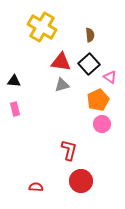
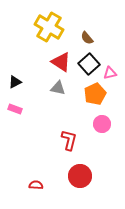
yellow cross: moved 7 px right
brown semicircle: moved 3 px left, 3 px down; rotated 144 degrees clockwise
red triangle: rotated 25 degrees clockwise
pink triangle: moved 4 px up; rotated 48 degrees counterclockwise
black triangle: moved 1 px right, 1 px down; rotated 32 degrees counterclockwise
gray triangle: moved 4 px left, 3 px down; rotated 28 degrees clockwise
orange pentagon: moved 3 px left, 6 px up
pink rectangle: rotated 56 degrees counterclockwise
red L-shape: moved 10 px up
red circle: moved 1 px left, 5 px up
red semicircle: moved 2 px up
